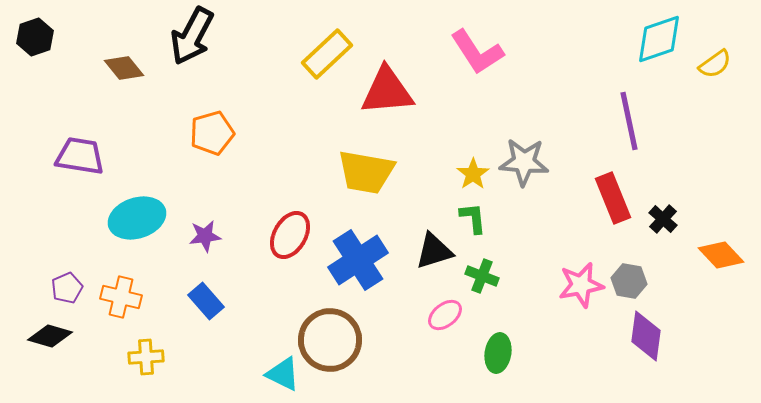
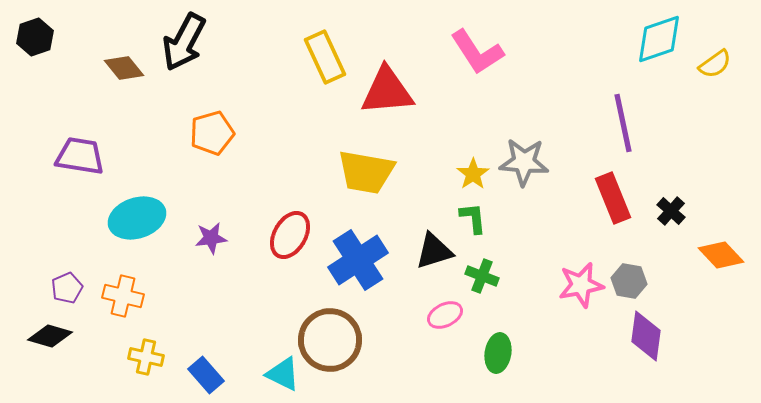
black arrow: moved 8 px left, 6 px down
yellow rectangle: moved 2 px left, 3 px down; rotated 72 degrees counterclockwise
purple line: moved 6 px left, 2 px down
black cross: moved 8 px right, 8 px up
purple star: moved 6 px right, 2 px down
orange cross: moved 2 px right, 1 px up
blue rectangle: moved 74 px down
pink ellipse: rotated 12 degrees clockwise
yellow cross: rotated 16 degrees clockwise
